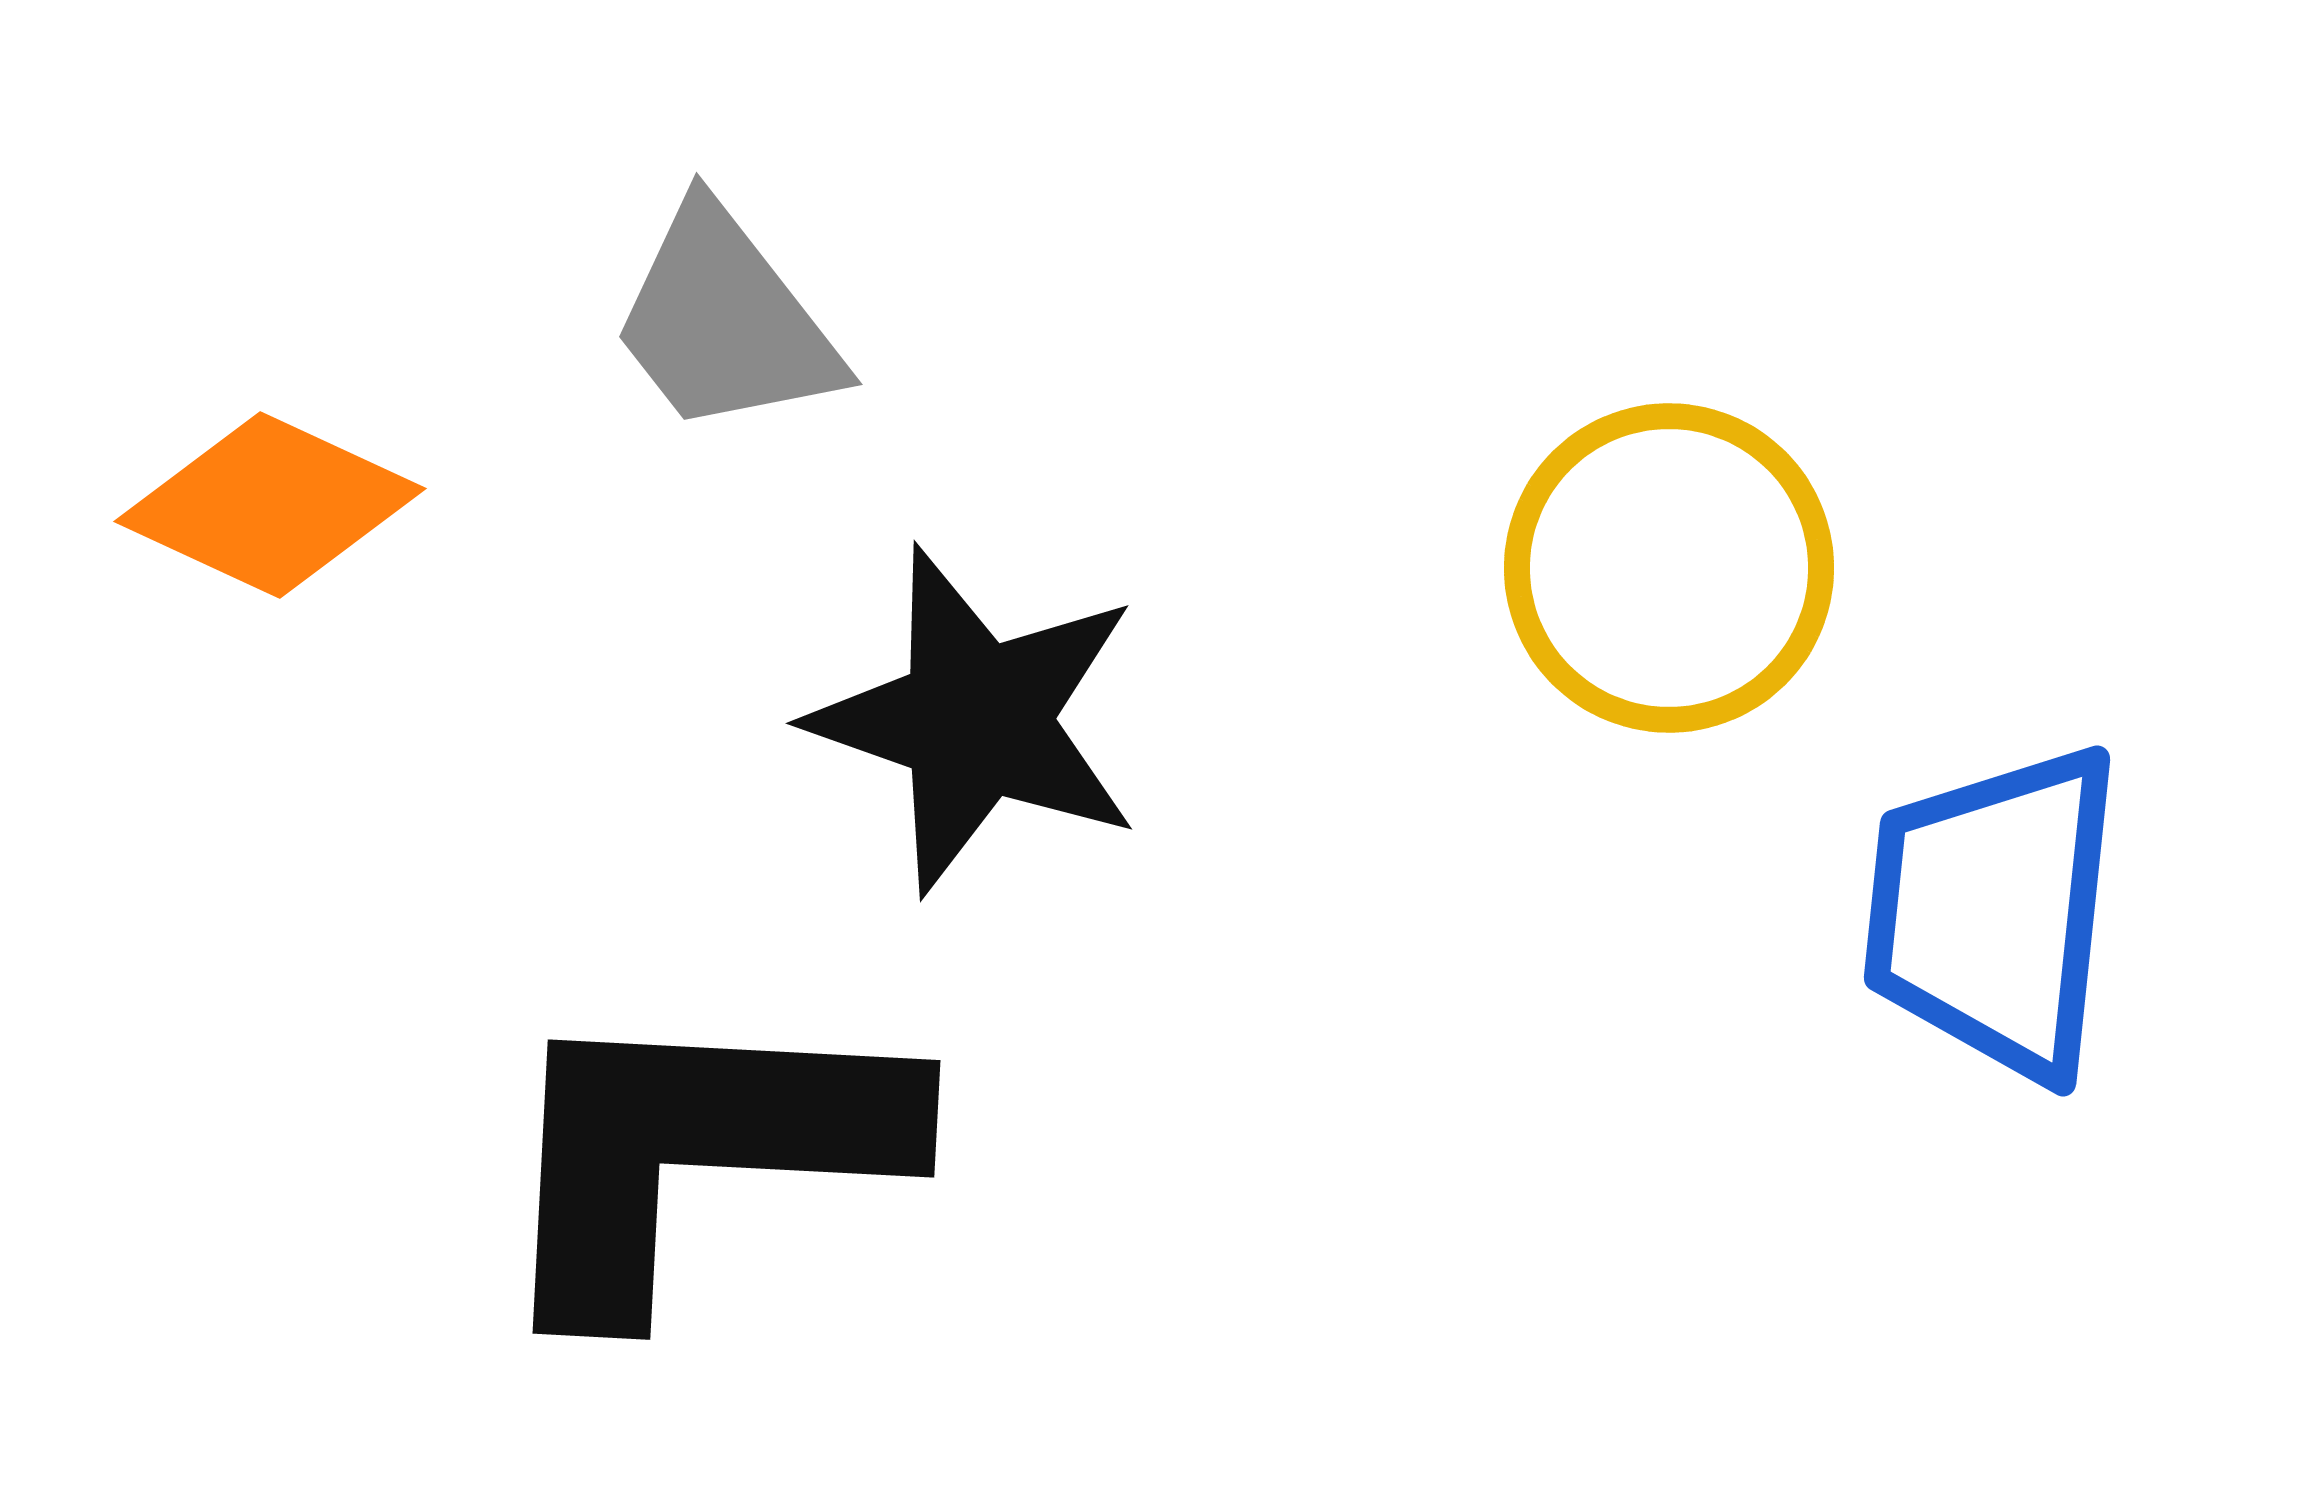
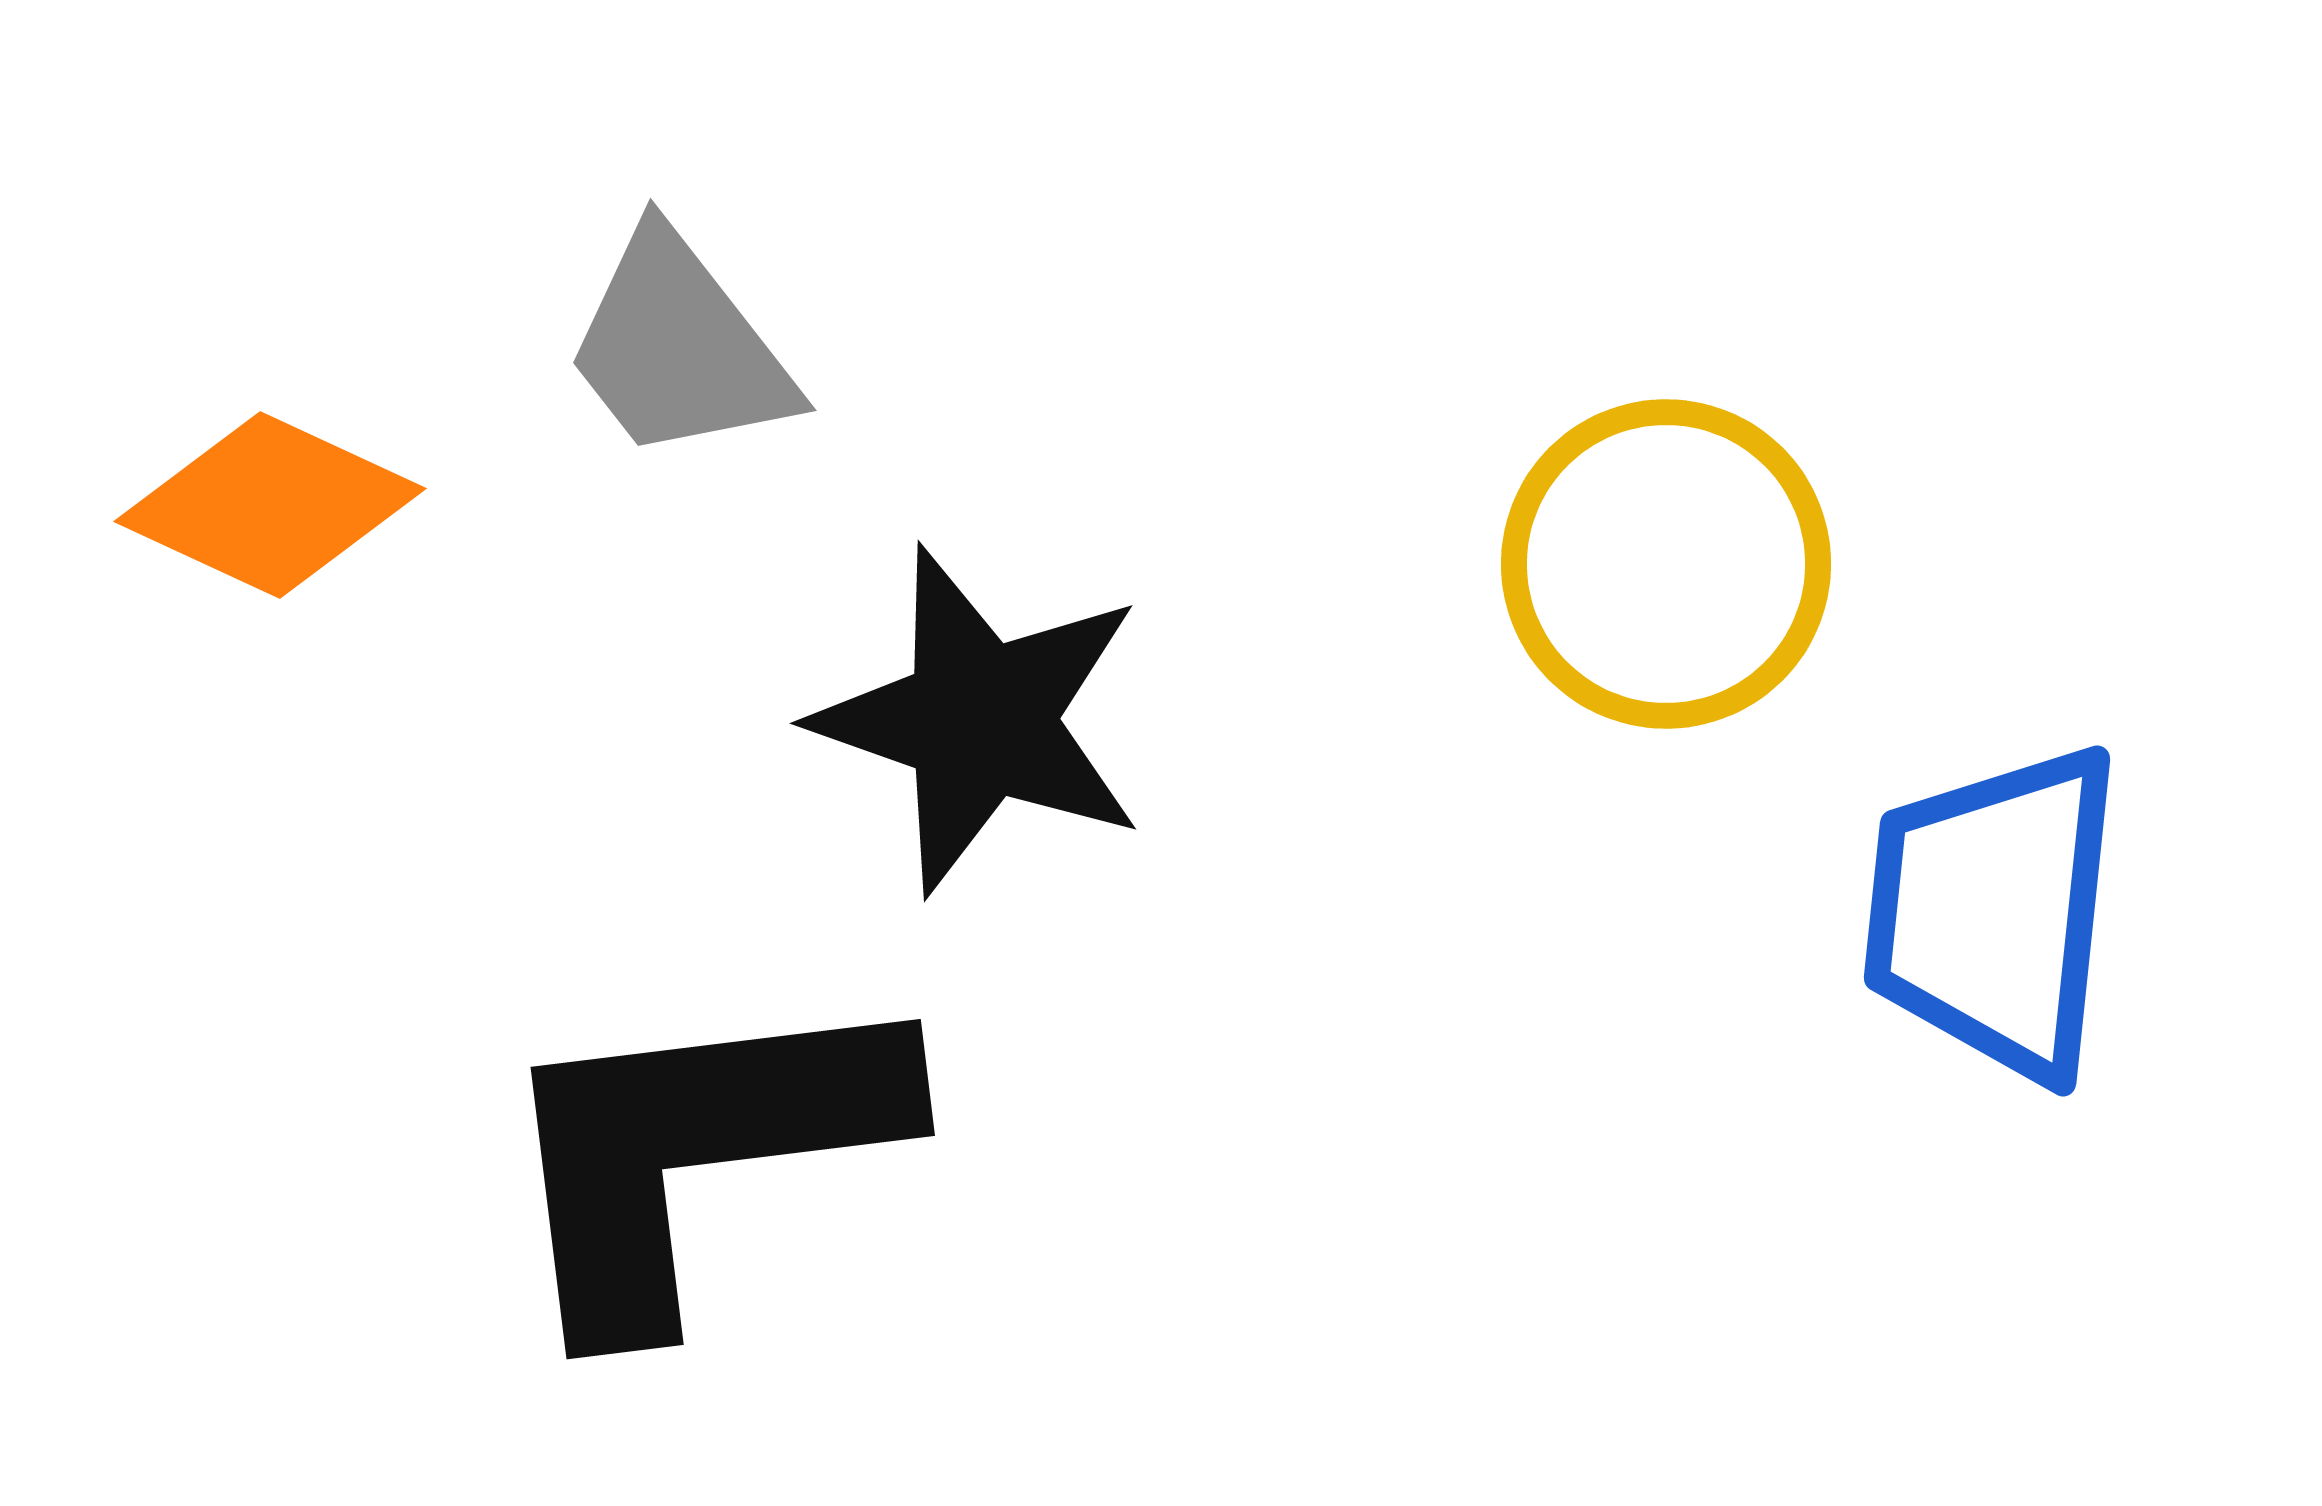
gray trapezoid: moved 46 px left, 26 px down
yellow circle: moved 3 px left, 4 px up
black star: moved 4 px right
black L-shape: rotated 10 degrees counterclockwise
